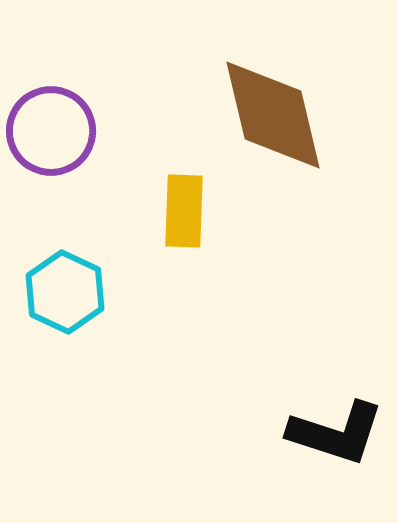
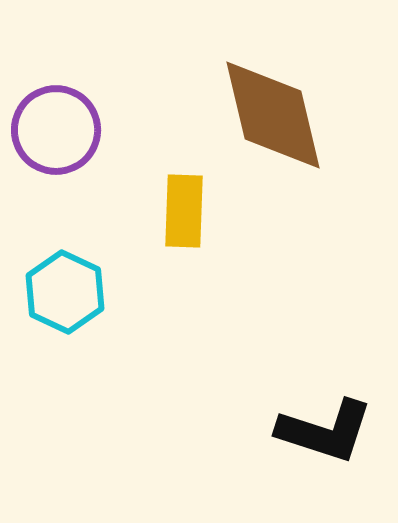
purple circle: moved 5 px right, 1 px up
black L-shape: moved 11 px left, 2 px up
